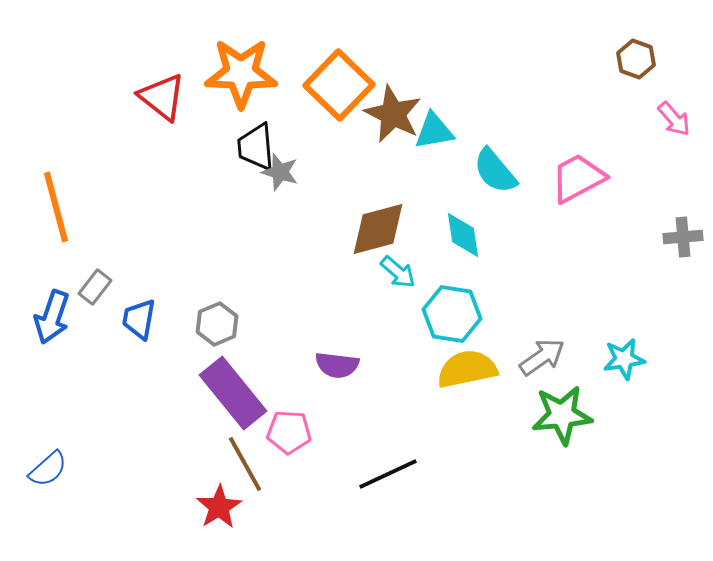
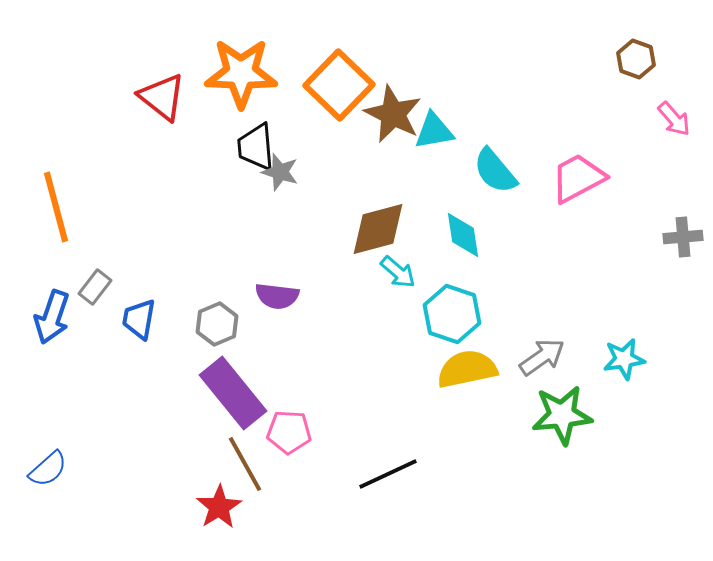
cyan hexagon: rotated 10 degrees clockwise
purple semicircle: moved 60 px left, 69 px up
